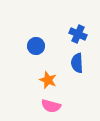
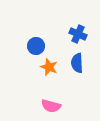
orange star: moved 1 px right, 13 px up
